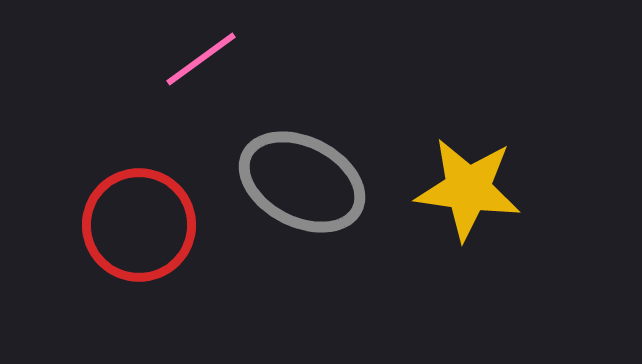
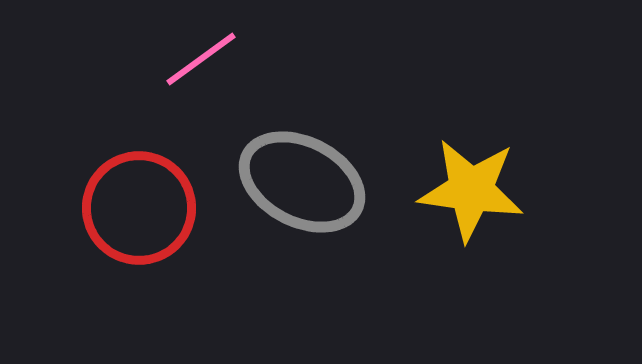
yellow star: moved 3 px right, 1 px down
red circle: moved 17 px up
